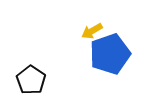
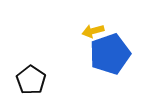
yellow arrow: moved 1 px right; rotated 15 degrees clockwise
